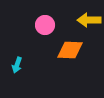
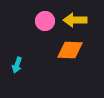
yellow arrow: moved 14 px left
pink circle: moved 4 px up
